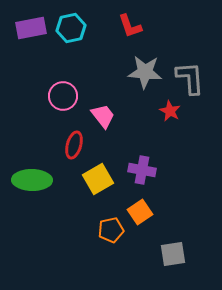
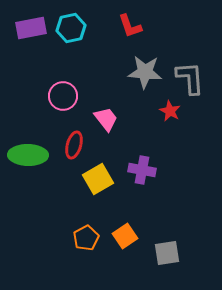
pink trapezoid: moved 3 px right, 3 px down
green ellipse: moved 4 px left, 25 px up
orange square: moved 15 px left, 24 px down
orange pentagon: moved 25 px left, 8 px down; rotated 15 degrees counterclockwise
gray square: moved 6 px left, 1 px up
